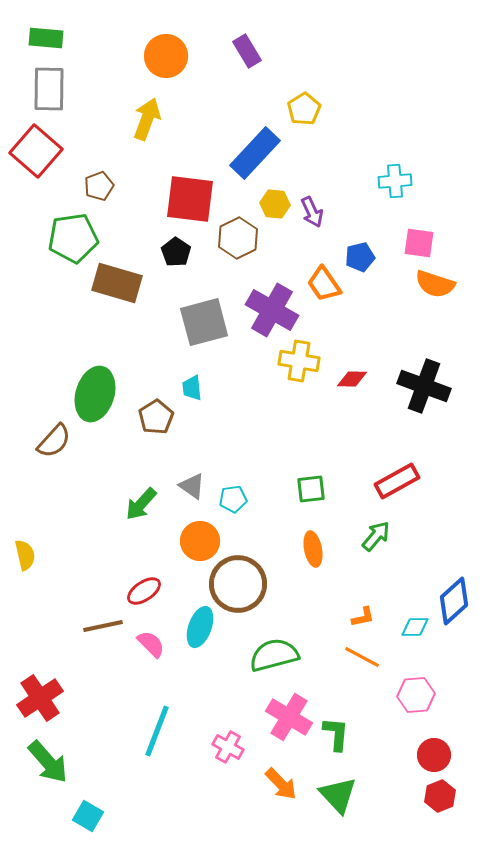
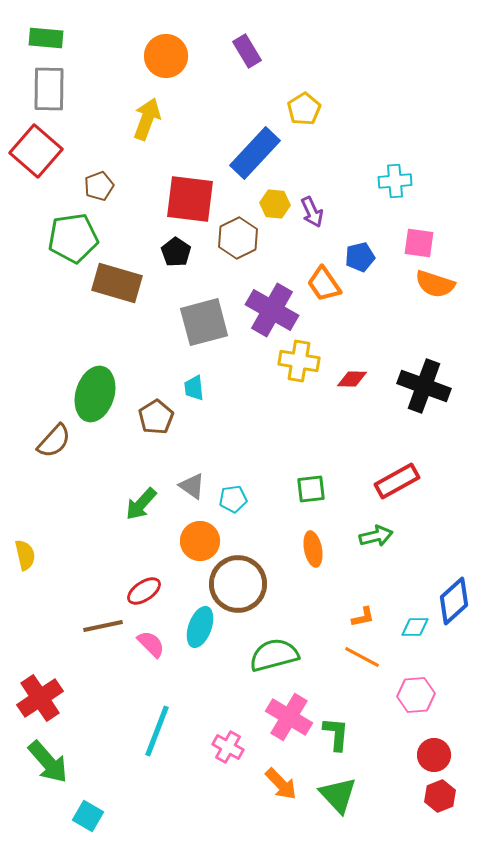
cyan trapezoid at (192, 388): moved 2 px right
green arrow at (376, 536): rotated 36 degrees clockwise
